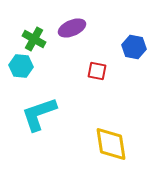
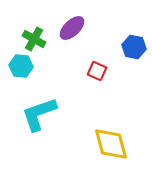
purple ellipse: rotated 20 degrees counterclockwise
red square: rotated 12 degrees clockwise
yellow diamond: rotated 6 degrees counterclockwise
